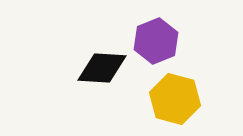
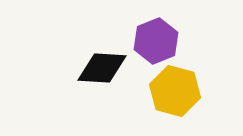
yellow hexagon: moved 8 px up
